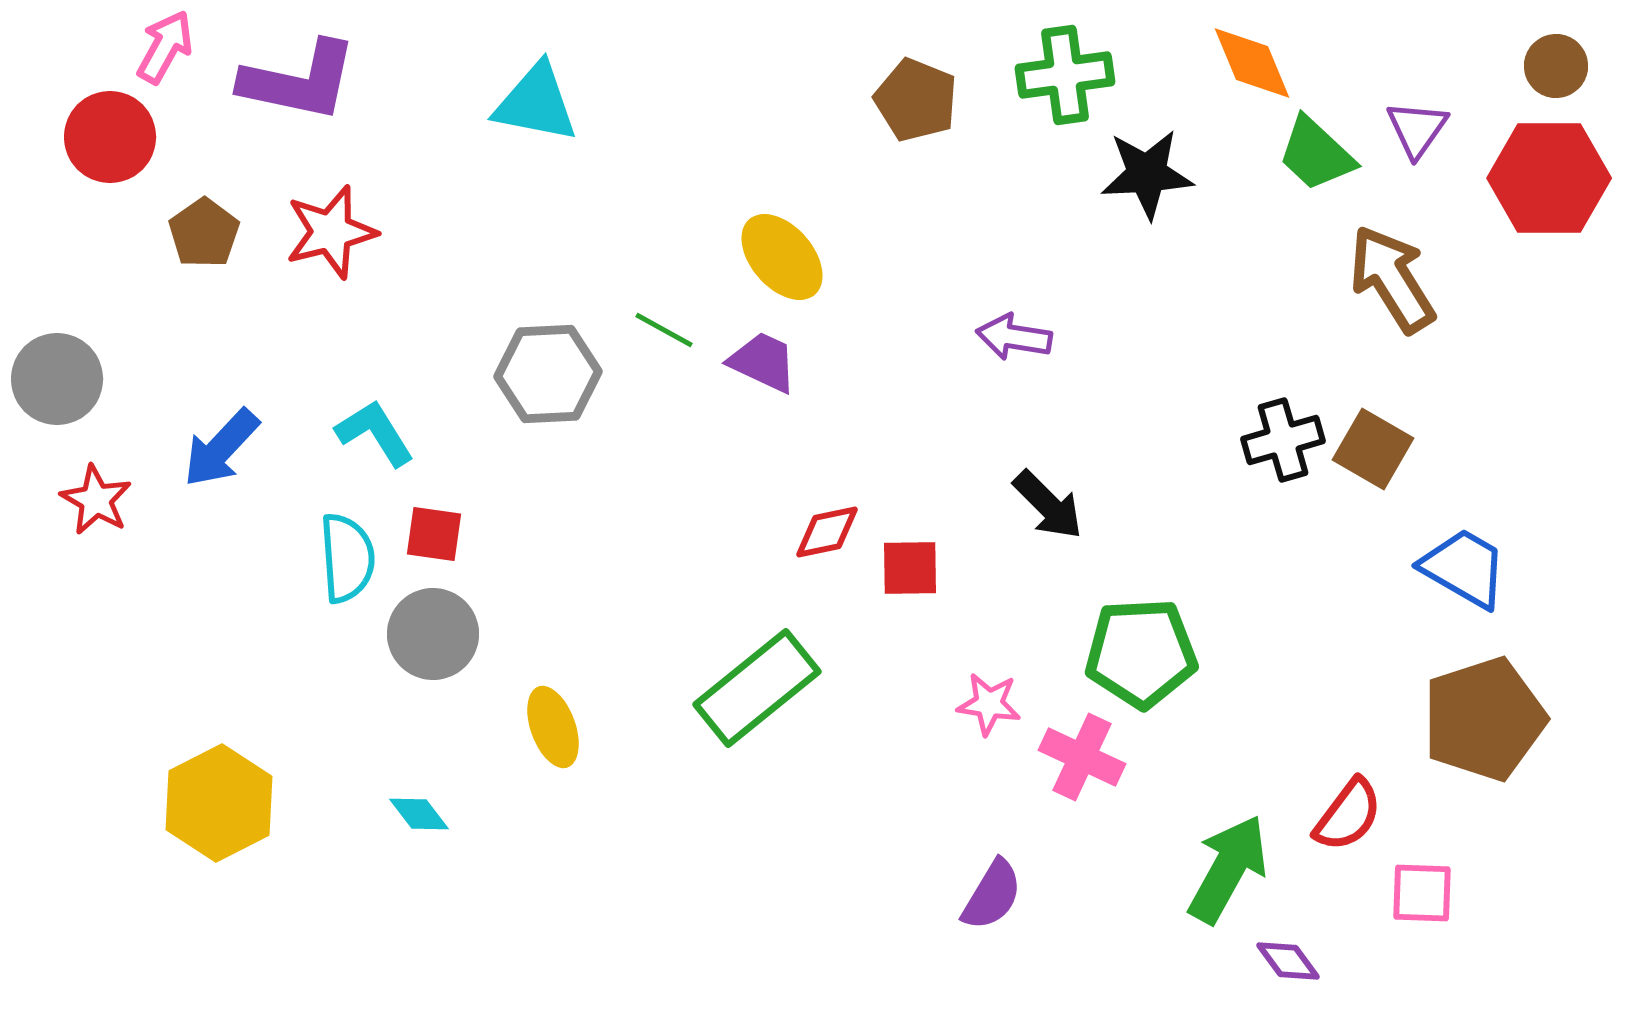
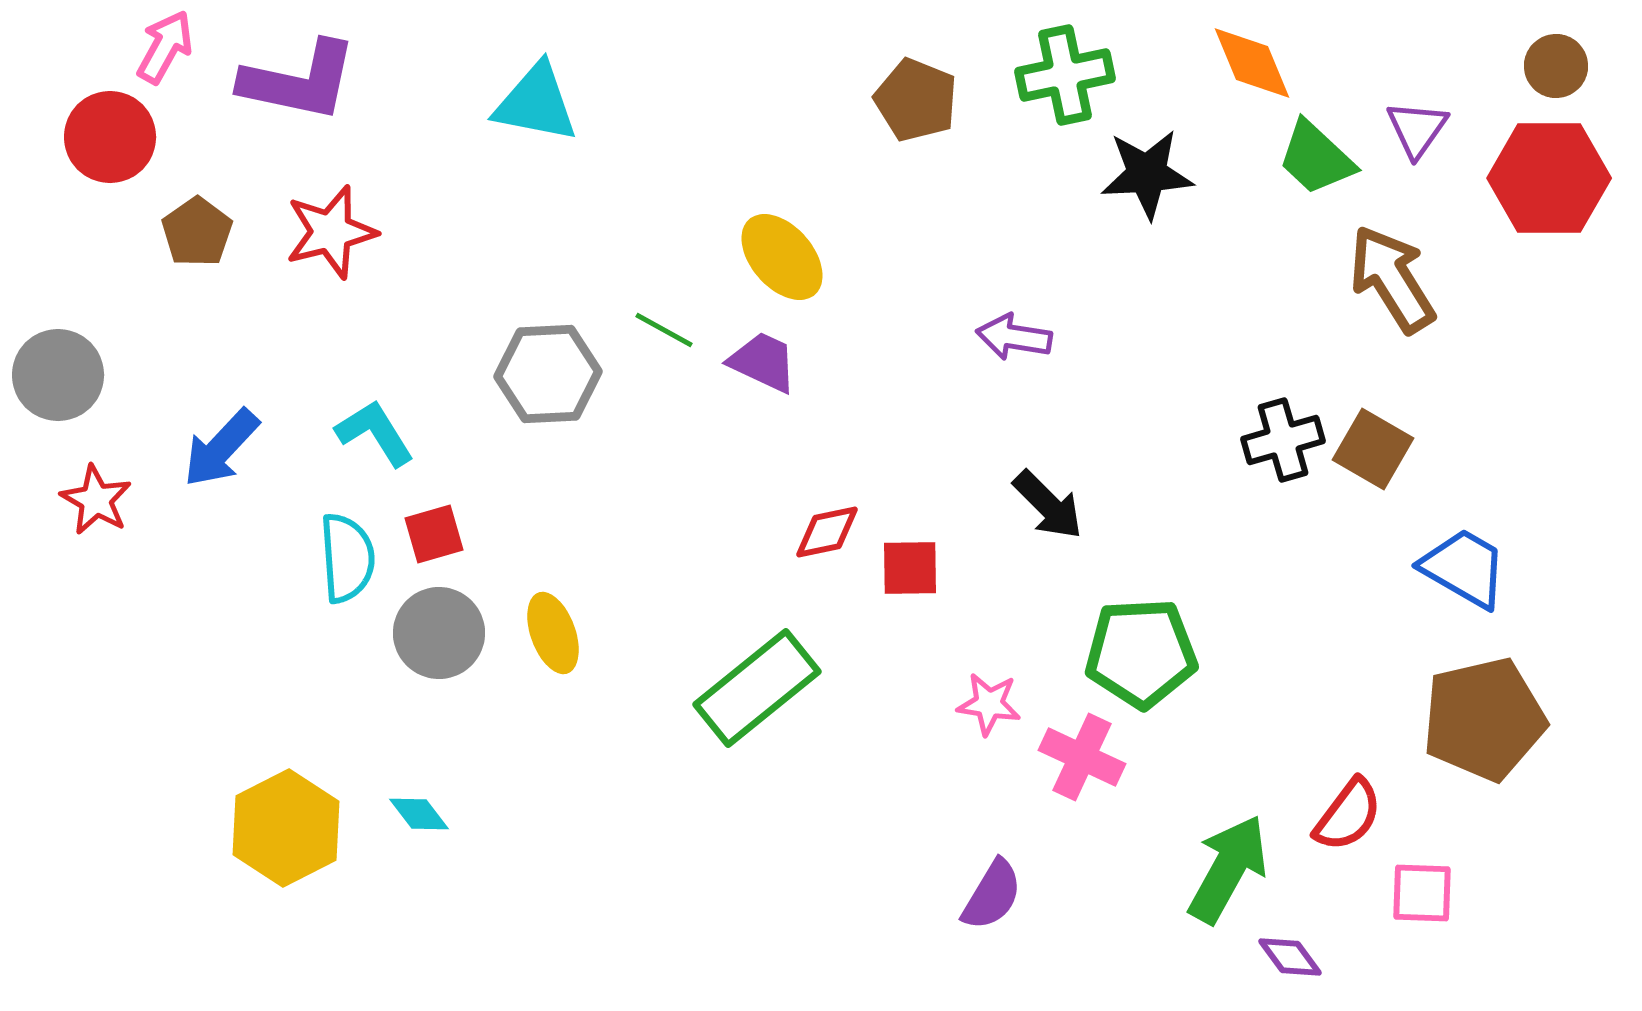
green cross at (1065, 75): rotated 4 degrees counterclockwise
green trapezoid at (1316, 154): moved 4 px down
brown pentagon at (204, 233): moved 7 px left, 1 px up
gray circle at (57, 379): moved 1 px right, 4 px up
red square at (434, 534): rotated 24 degrees counterclockwise
gray circle at (433, 634): moved 6 px right, 1 px up
brown pentagon at (1484, 719): rotated 5 degrees clockwise
yellow ellipse at (553, 727): moved 94 px up
yellow hexagon at (219, 803): moved 67 px right, 25 px down
purple diamond at (1288, 961): moved 2 px right, 4 px up
